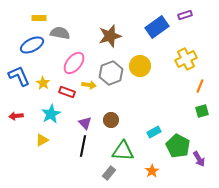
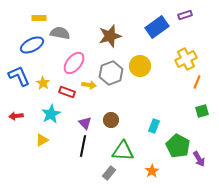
orange line: moved 3 px left, 4 px up
cyan rectangle: moved 6 px up; rotated 40 degrees counterclockwise
